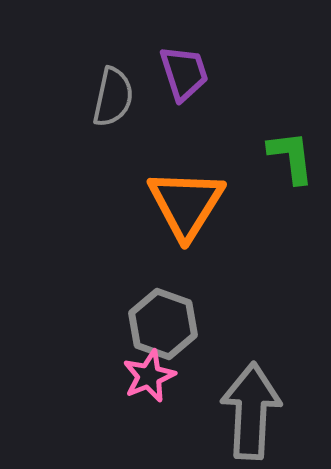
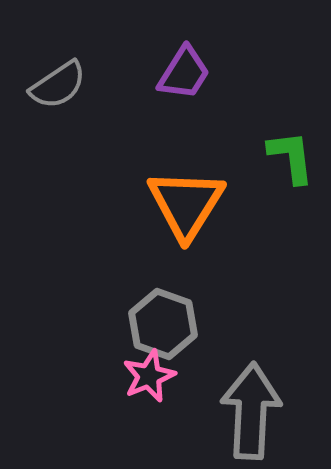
purple trapezoid: rotated 50 degrees clockwise
gray semicircle: moved 55 px left, 12 px up; rotated 44 degrees clockwise
